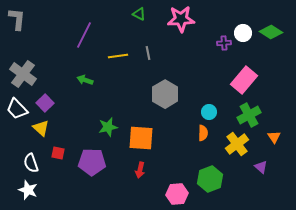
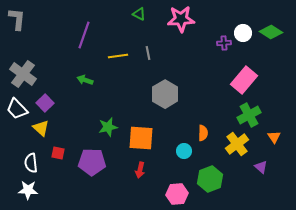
purple line: rotated 8 degrees counterclockwise
cyan circle: moved 25 px left, 39 px down
white semicircle: rotated 12 degrees clockwise
white star: rotated 18 degrees counterclockwise
